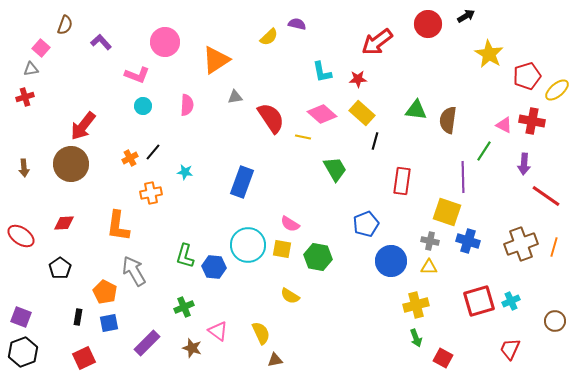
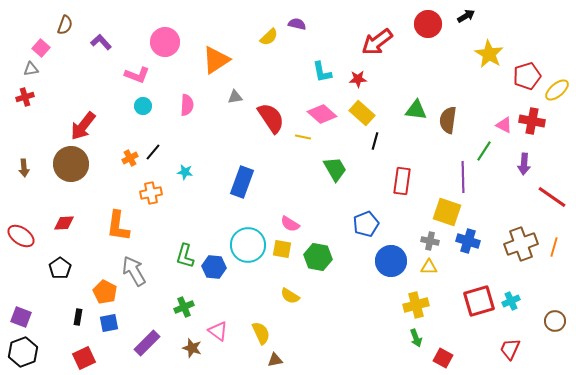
red line at (546, 196): moved 6 px right, 1 px down
